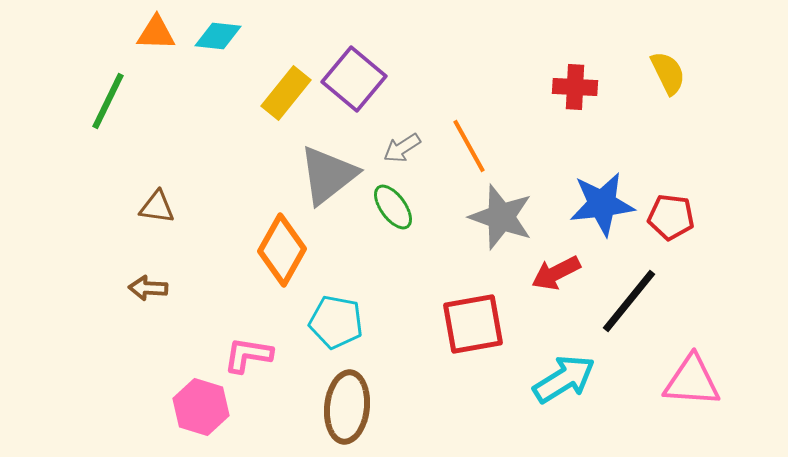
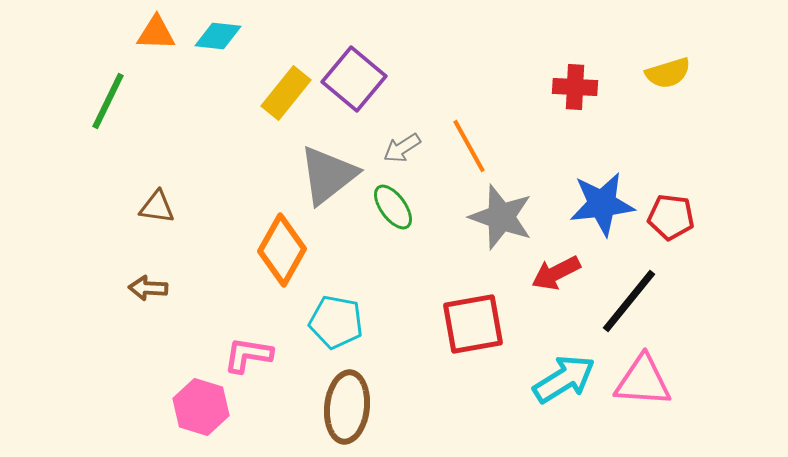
yellow semicircle: rotated 99 degrees clockwise
pink triangle: moved 49 px left
